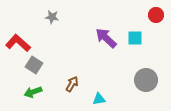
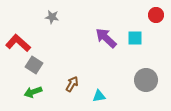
cyan triangle: moved 3 px up
